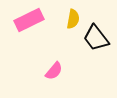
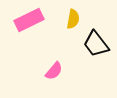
black trapezoid: moved 6 px down
